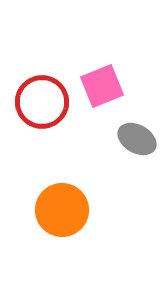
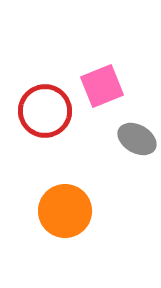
red circle: moved 3 px right, 9 px down
orange circle: moved 3 px right, 1 px down
